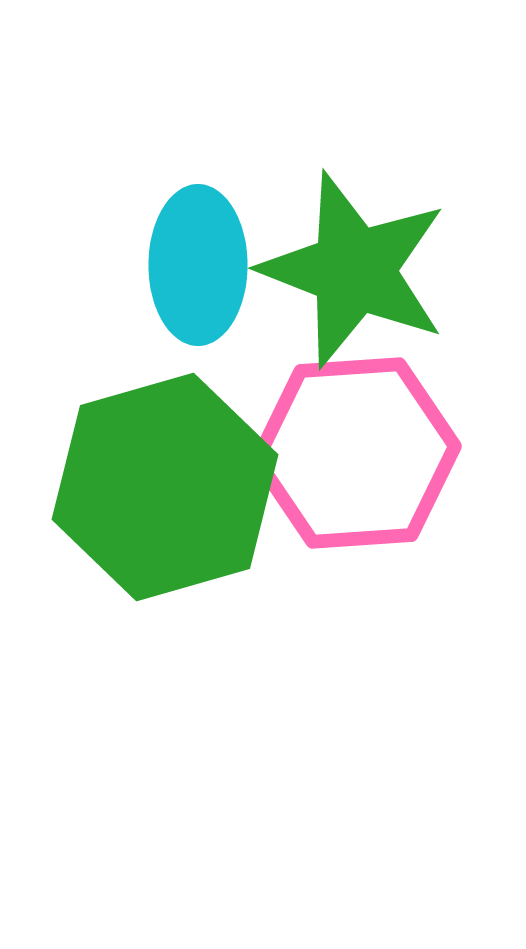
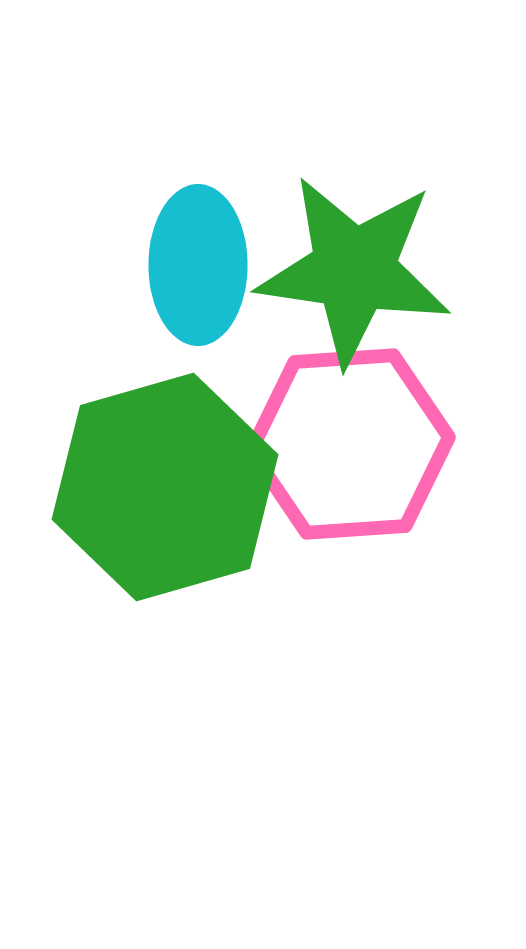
green star: rotated 13 degrees counterclockwise
pink hexagon: moved 6 px left, 9 px up
